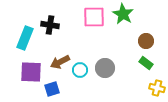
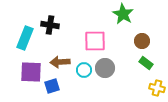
pink square: moved 1 px right, 24 px down
brown circle: moved 4 px left
brown arrow: rotated 24 degrees clockwise
cyan circle: moved 4 px right
blue square: moved 3 px up
